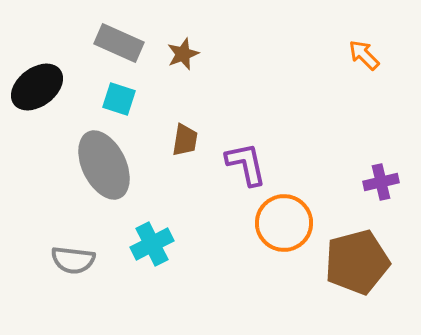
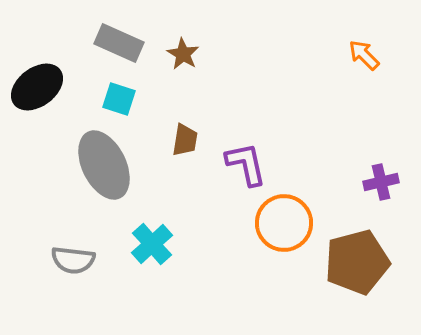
brown star: rotated 20 degrees counterclockwise
cyan cross: rotated 15 degrees counterclockwise
